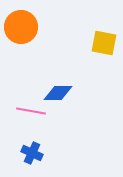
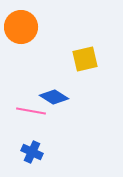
yellow square: moved 19 px left, 16 px down; rotated 24 degrees counterclockwise
blue diamond: moved 4 px left, 4 px down; rotated 32 degrees clockwise
blue cross: moved 1 px up
